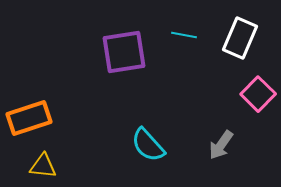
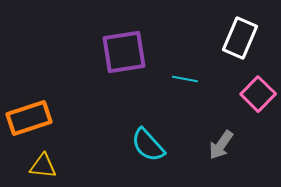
cyan line: moved 1 px right, 44 px down
